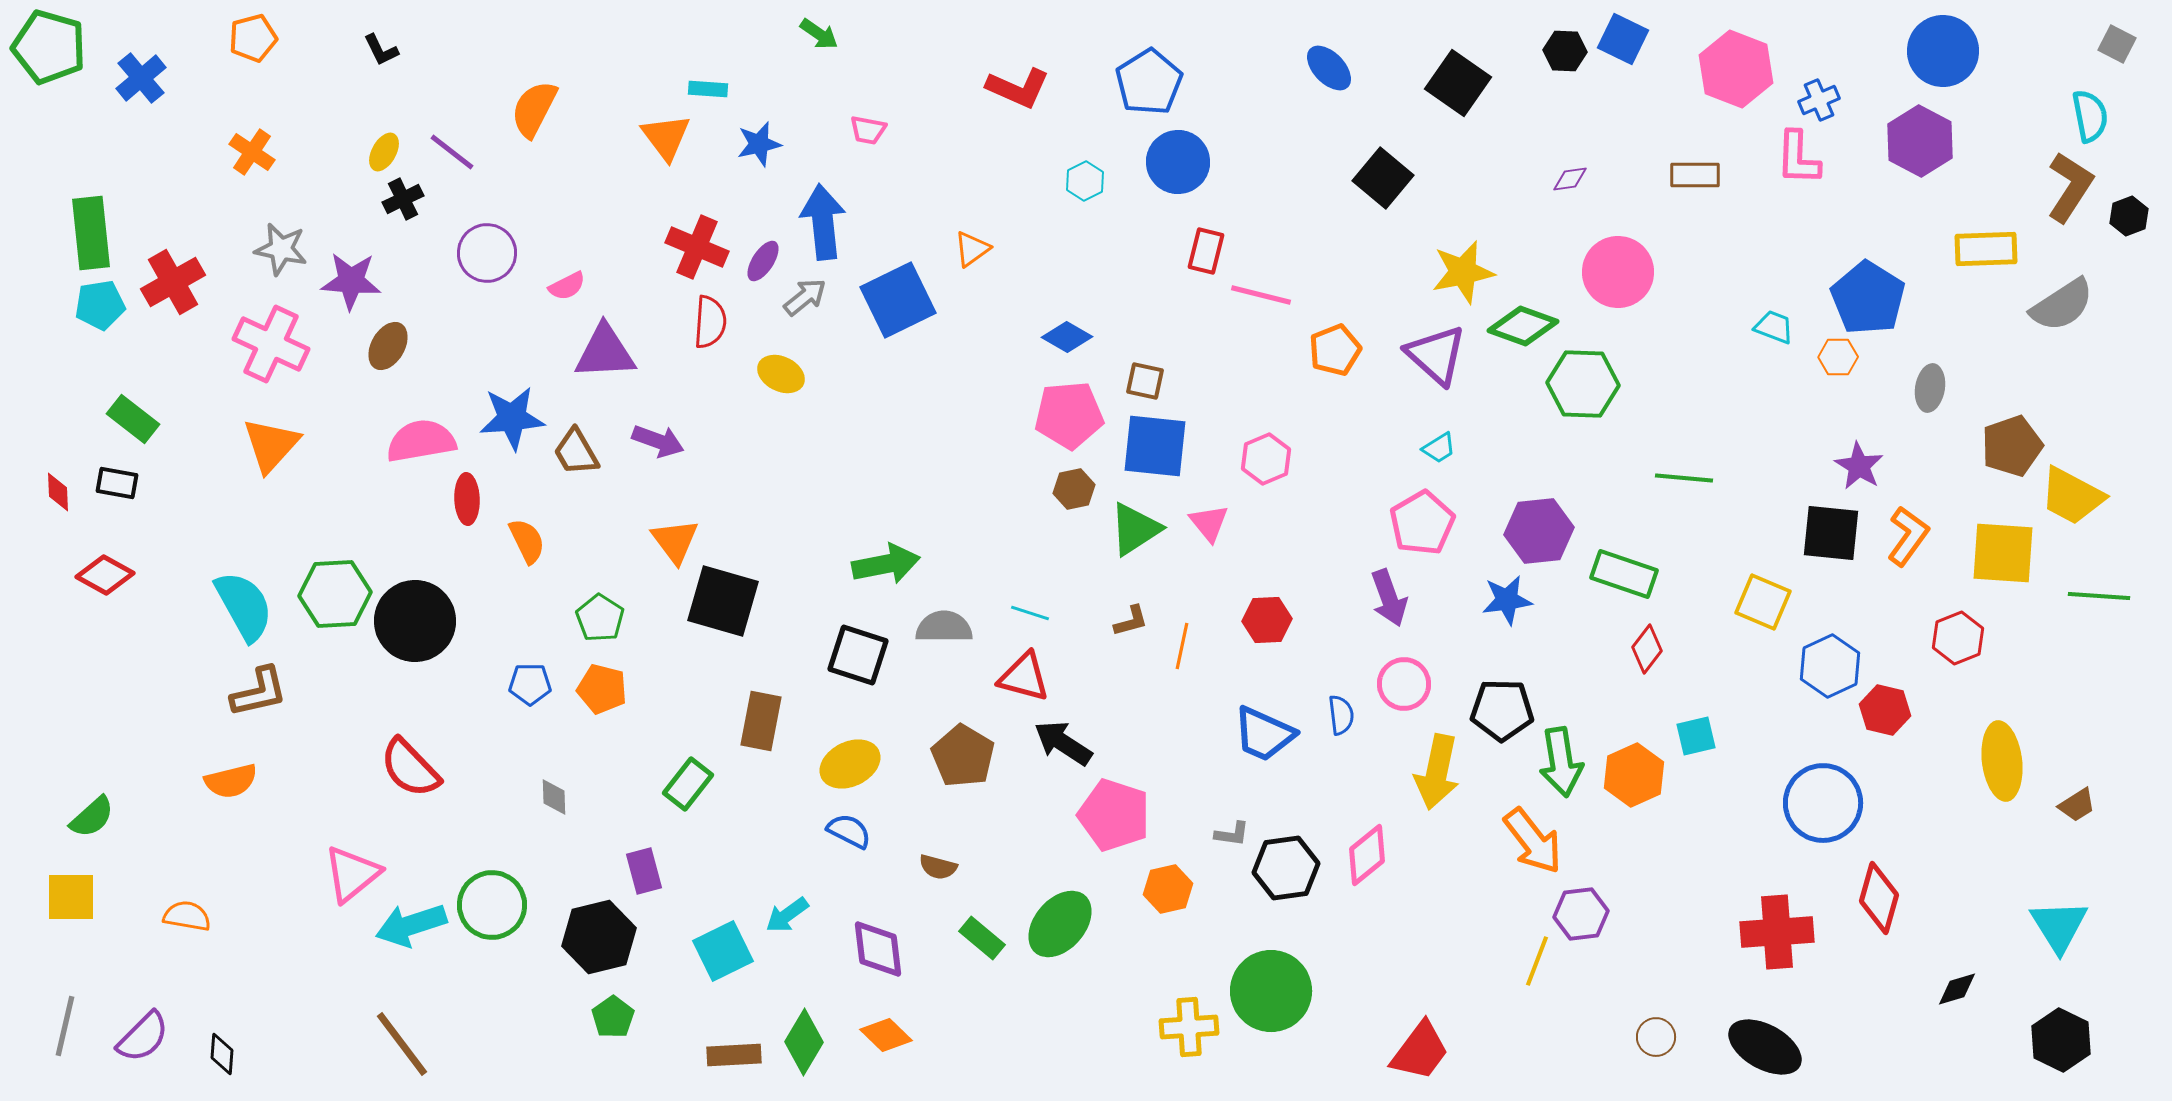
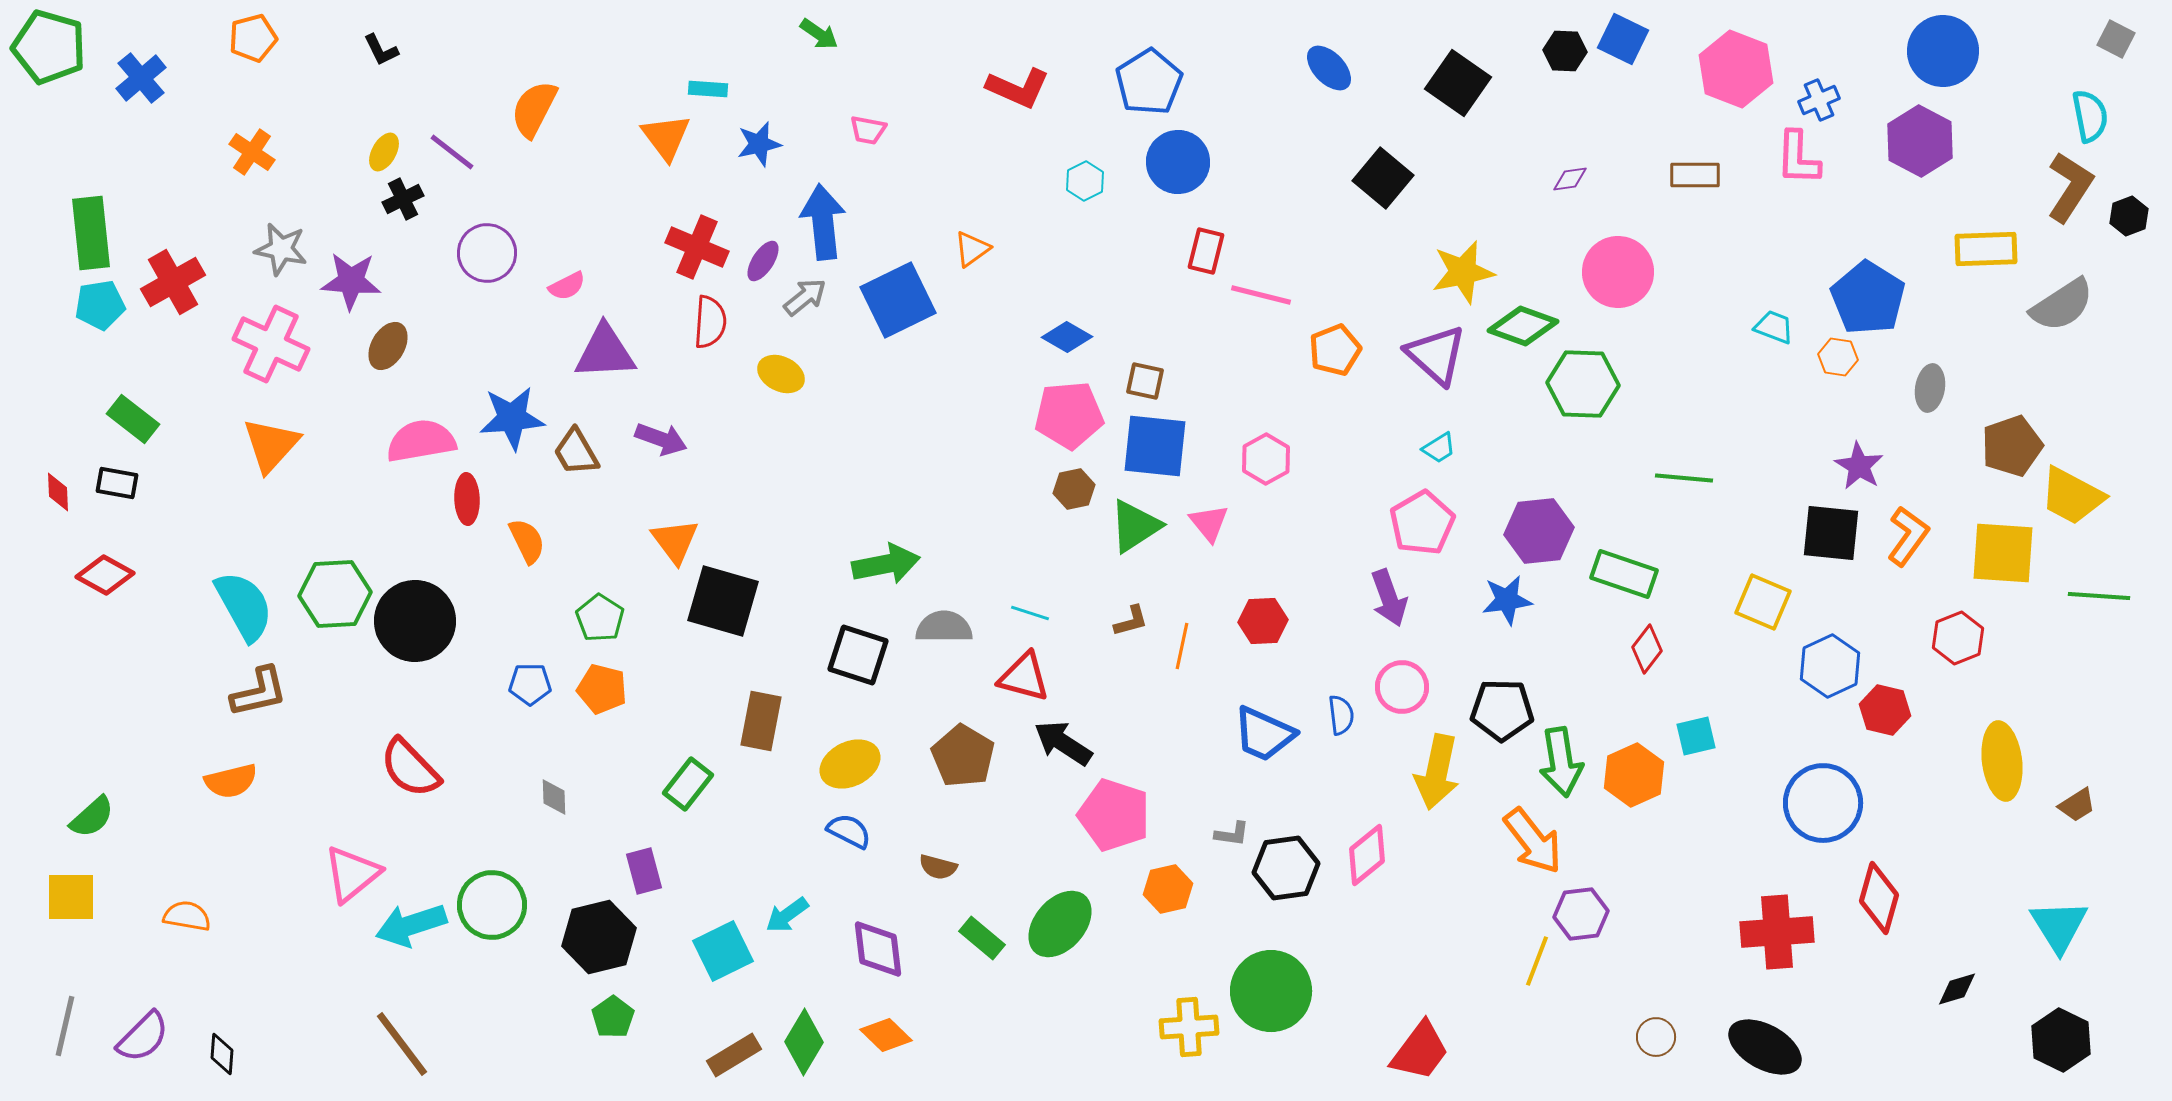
gray square at (2117, 44): moved 1 px left, 5 px up
orange hexagon at (1838, 357): rotated 9 degrees clockwise
purple arrow at (658, 441): moved 3 px right, 2 px up
pink hexagon at (1266, 459): rotated 6 degrees counterclockwise
green triangle at (1135, 529): moved 3 px up
red hexagon at (1267, 620): moved 4 px left, 1 px down
pink circle at (1404, 684): moved 2 px left, 3 px down
brown rectangle at (734, 1055): rotated 28 degrees counterclockwise
